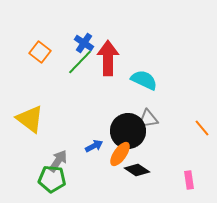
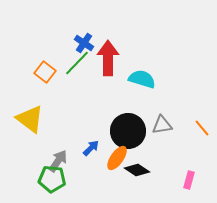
orange square: moved 5 px right, 20 px down
green line: moved 3 px left, 1 px down
cyan semicircle: moved 2 px left, 1 px up; rotated 8 degrees counterclockwise
gray triangle: moved 14 px right, 6 px down
blue arrow: moved 3 px left, 2 px down; rotated 18 degrees counterclockwise
orange ellipse: moved 3 px left, 4 px down
pink rectangle: rotated 24 degrees clockwise
